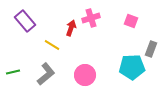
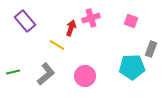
yellow line: moved 5 px right
pink circle: moved 1 px down
